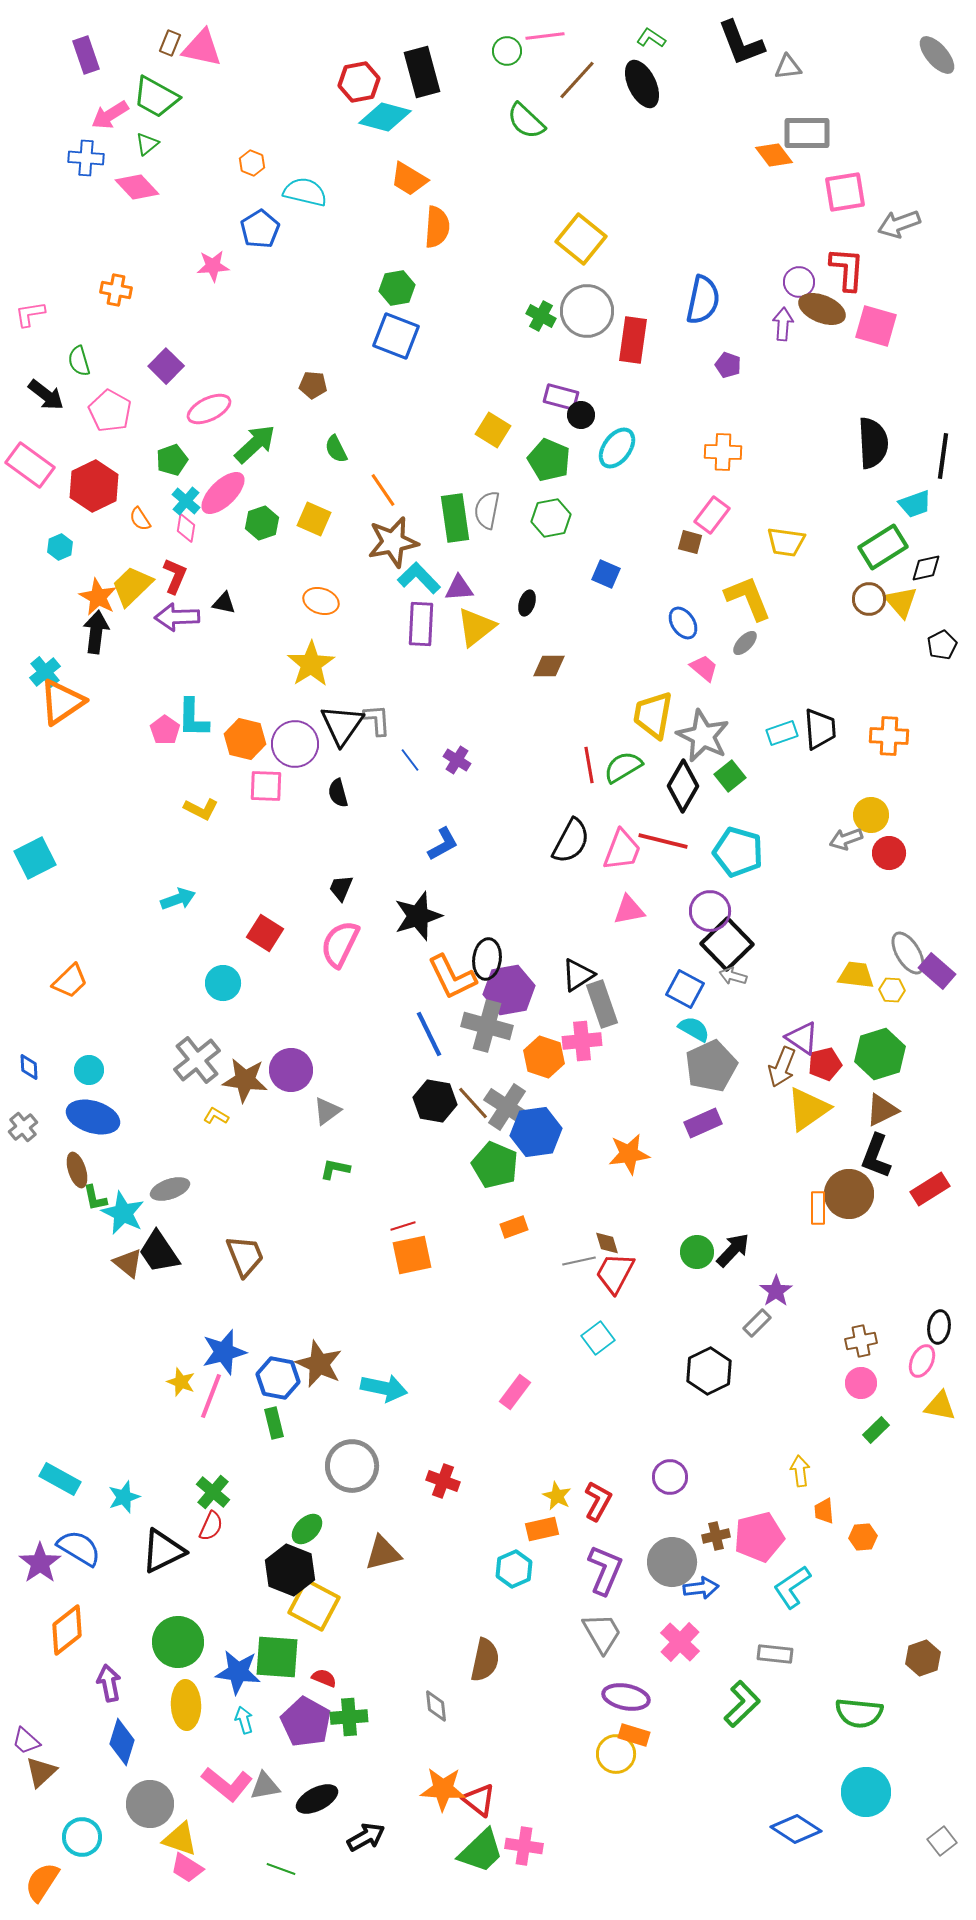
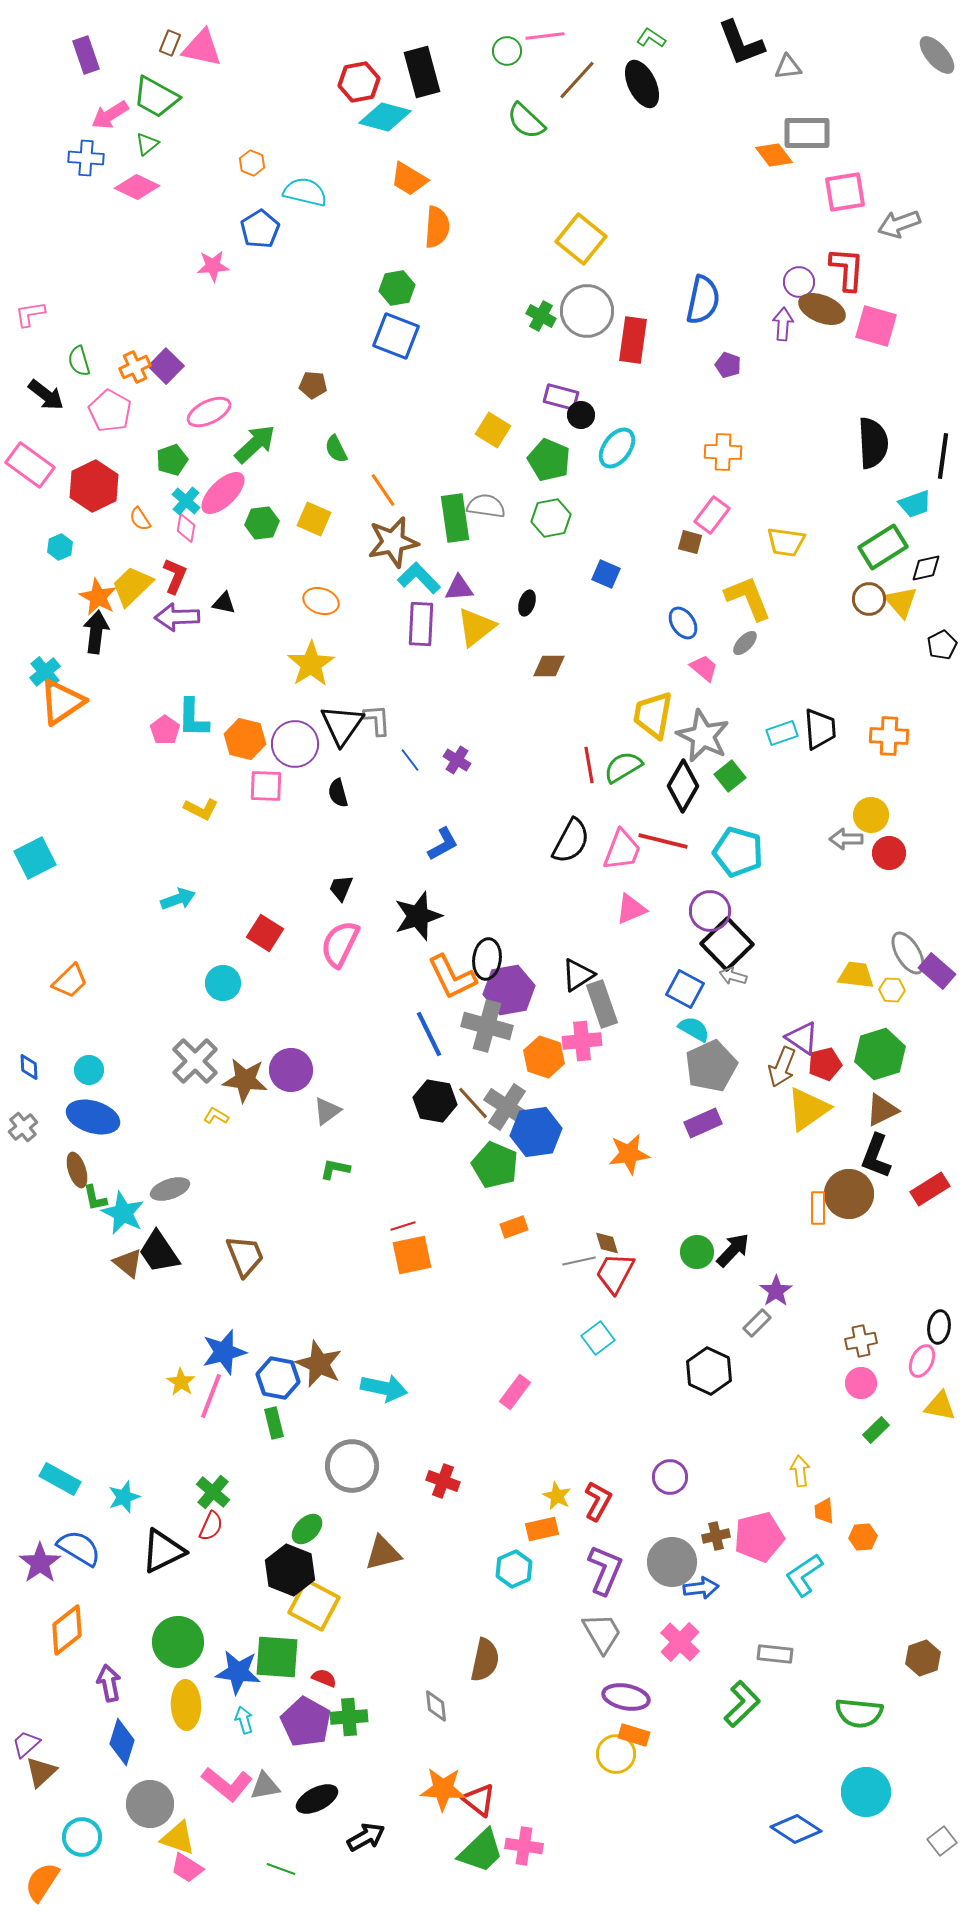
pink diamond at (137, 187): rotated 21 degrees counterclockwise
orange cross at (116, 290): moved 19 px right, 77 px down; rotated 36 degrees counterclockwise
pink ellipse at (209, 409): moved 3 px down
gray semicircle at (487, 510): moved 1 px left, 4 px up; rotated 87 degrees clockwise
green hexagon at (262, 523): rotated 12 degrees clockwise
gray arrow at (846, 839): rotated 20 degrees clockwise
pink triangle at (629, 910): moved 2 px right, 1 px up; rotated 12 degrees counterclockwise
gray cross at (197, 1060): moved 2 px left, 1 px down; rotated 6 degrees counterclockwise
black hexagon at (709, 1371): rotated 9 degrees counterclockwise
yellow star at (181, 1382): rotated 12 degrees clockwise
cyan L-shape at (792, 1587): moved 12 px right, 12 px up
purple trapezoid at (26, 1741): moved 3 px down; rotated 96 degrees clockwise
yellow triangle at (180, 1839): moved 2 px left, 1 px up
